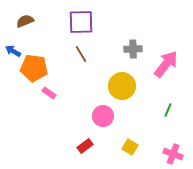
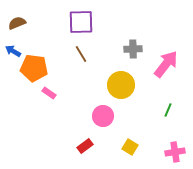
brown semicircle: moved 8 px left, 2 px down
yellow circle: moved 1 px left, 1 px up
pink cross: moved 2 px right, 2 px up; rotated 30 degrees counterclockwise
